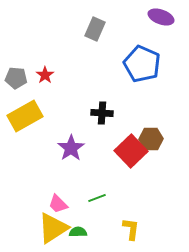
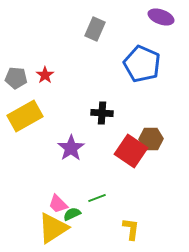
red square: rotated 12 degrees counterclockwise
green semicircle: moved 6 px left, 18 px up; rotated 24 degrees counterclockwise
